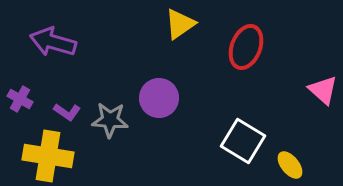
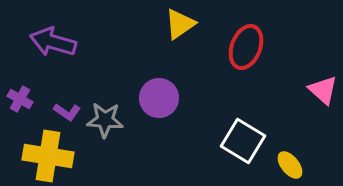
gray star: moved 5 px left
